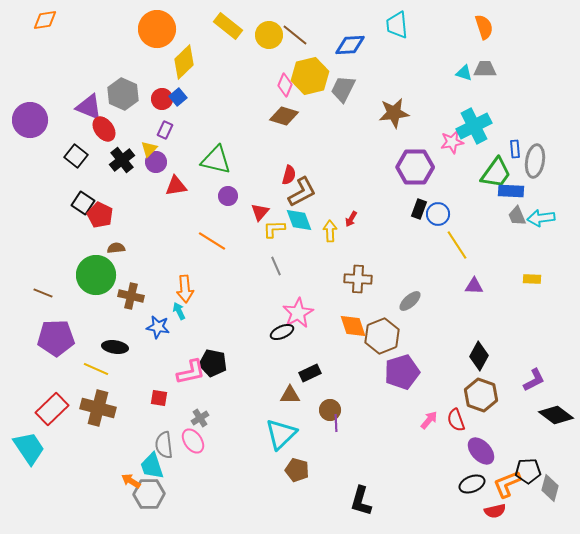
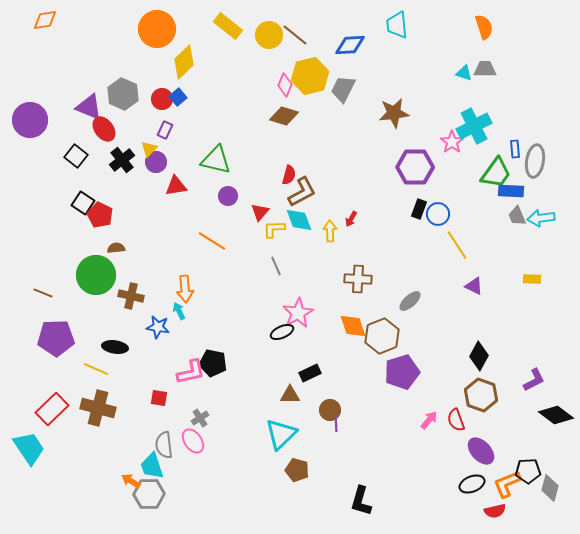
pink star at (452, 142): rotated 25 degrees counterclockwise
purple triangle at (474, 286): rotated 24 degrees clockwise
